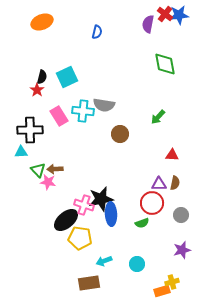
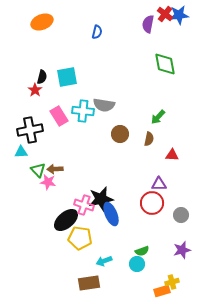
cyan square: rotated 15 degrees clockwise
red star: moved 2 px left
black cross: rotated 10 degrees counterclockwise
brown semicircle: moved 26 px left, 44 px up
blue ellipse: rotated 20 degrees counterclockwise
green semicircle: moved 28 px down
